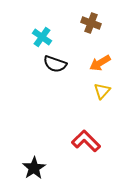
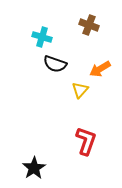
brown cross: moved 2 px left, 2 px down
cyan cross: rotated 18 degrees counterclockwise
orange arrow: moved 6 px down
yellow triangle: moved 22 px left, 1 px up
red L-shape: rotated 64 degrees clockwise
